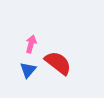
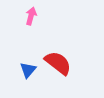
pink arrow: moved 28 px up
